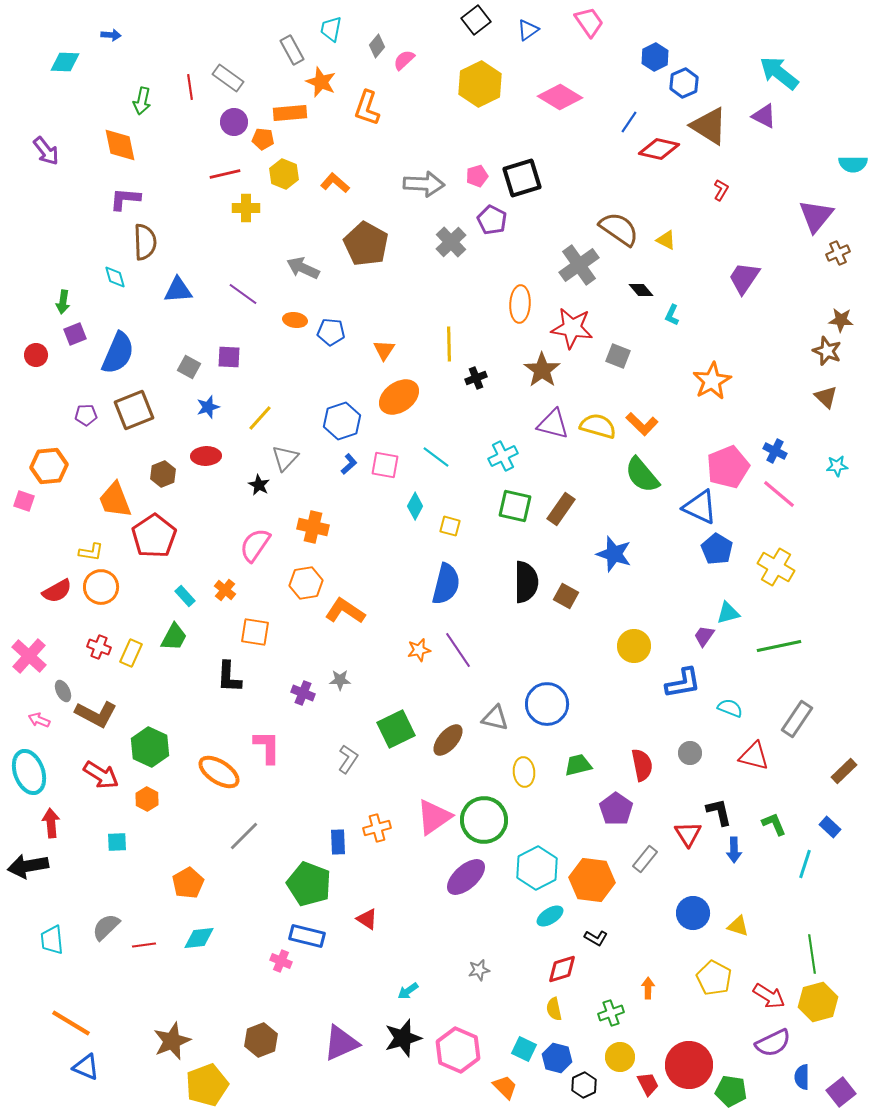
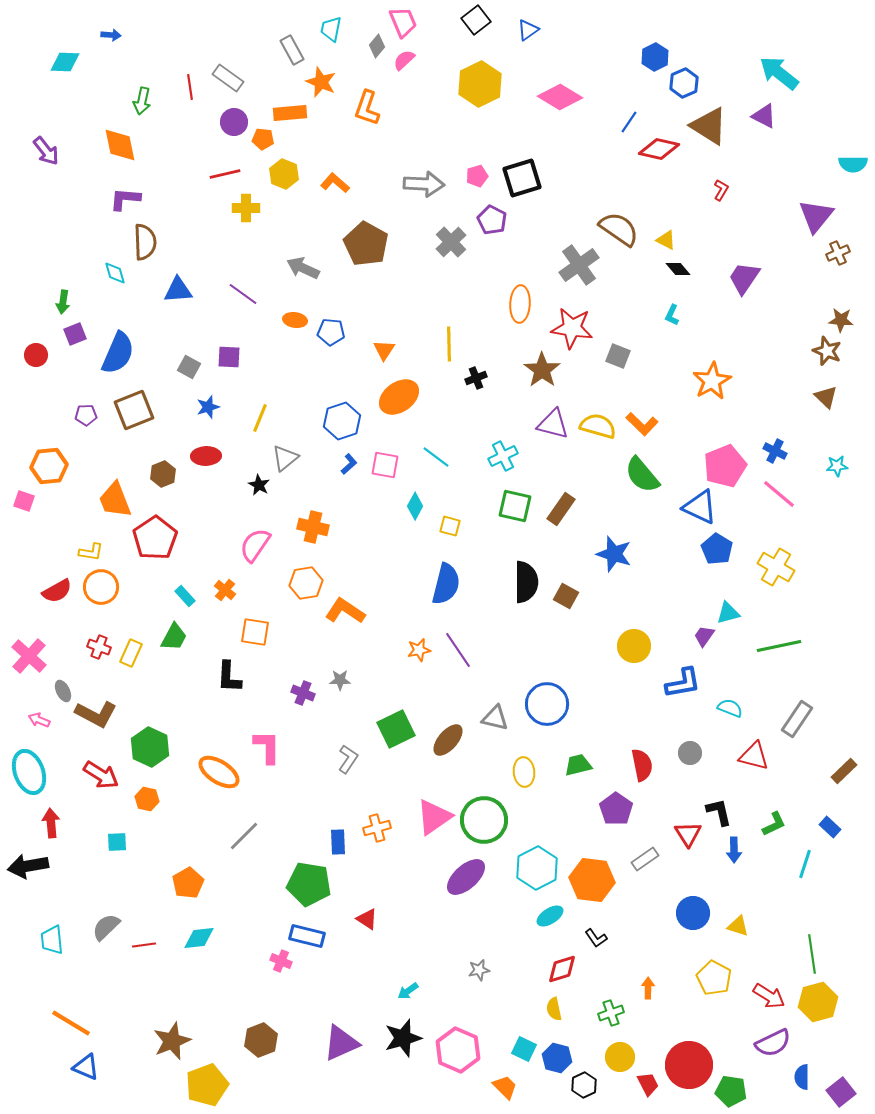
pink trapezoid at (589, 22): moved 186 px left; rotated 12 degrees clockwise
cyan diamond at (115, 277): moved 4 px up
black diamond at (641, 290): moved 37 px right, 21 px up
yellow line at (260, 418): rotated 20 degrees counterclockwise
gray triangle at (285, 458): rotated 8 degrees clockwise
pink pentagon at (728, 467): moved 3 px left, 1 px up
red pentagon at (154, 536): moved 1 px right, 2 px down
orange hexagon at (147, 799): rotated 15 degrees counterclockwise
green L-shape at (774, 824): rotated 88 degrees clockwise
gray rectangle at (645, 859): rotated 16 degrees clockwise
green pentagon at (309, 884): rotated 12 degrees counterclockwise
black L-shape at (596, 938): rotated 25 degrees clockwise
